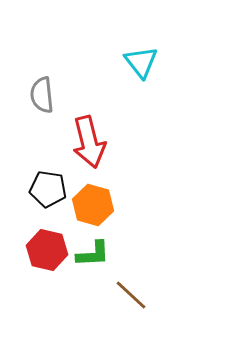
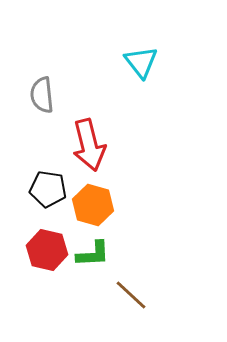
red arrow: moved 3 px down
